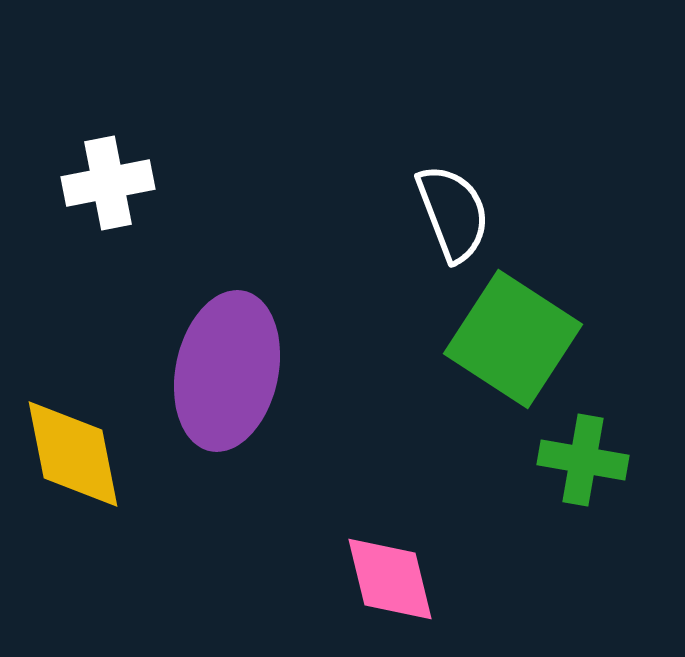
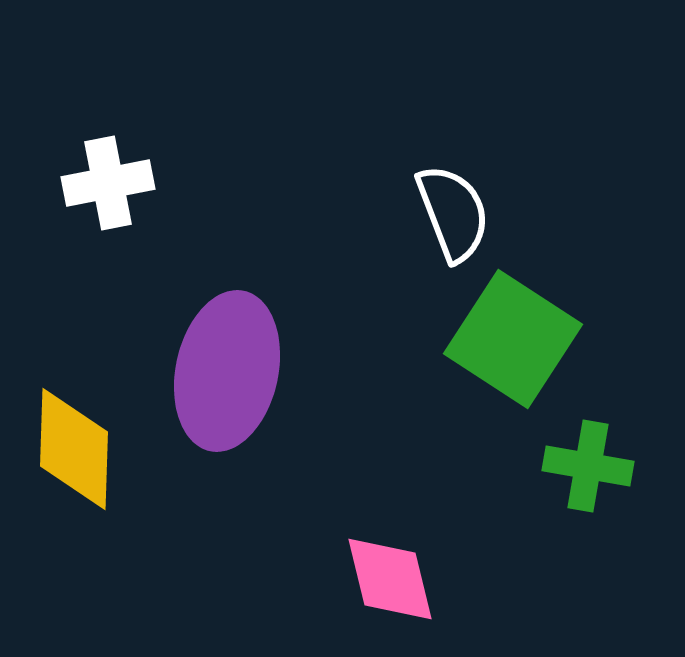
yellow diamond: moved 1 px right, 5 px up; rotated 13 degrees clockwise
green cross: moved 5 px right, 6 px down
